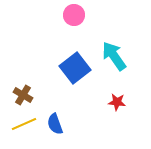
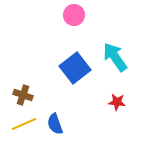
cyan arrow: moved 1 px right, 1 px down
brown cross: rotated 12 degrees counterclockwise
